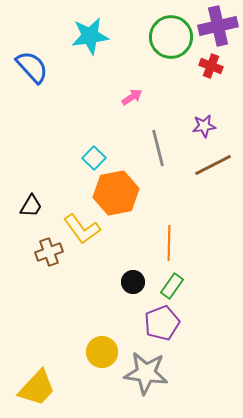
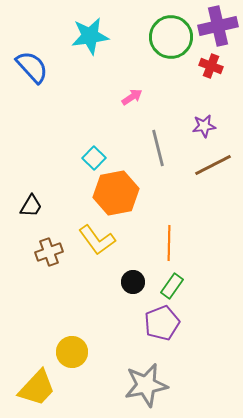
yellow L-shape: moved 15 px right, 11 px down
yellow circle: moved 30 px left
gray star: moved 12 px down; rotated 18 degrees counterclockwise
